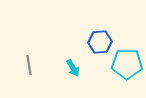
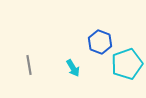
blue hexagon: rotated 25 degrees clockwise
cyan pentagon: rotated 20 degrees counterclockwise
